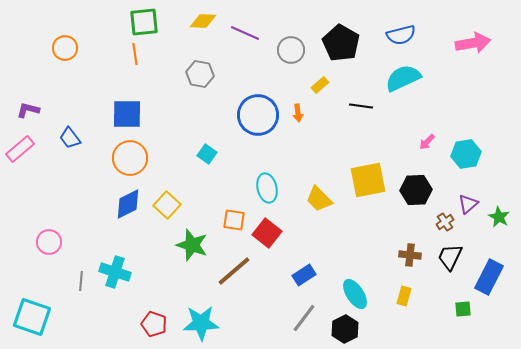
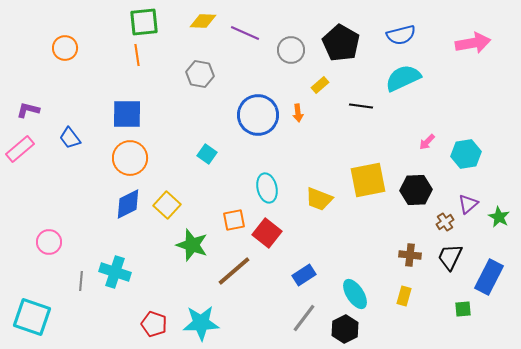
orange line at (135, 54): moved 2 px right, 1 px down
yellow trapezoid at (319, 199): rotated 24 degrees counterclockwise
orange square at (234, 220): rotated 20 degrees counterclockwise
